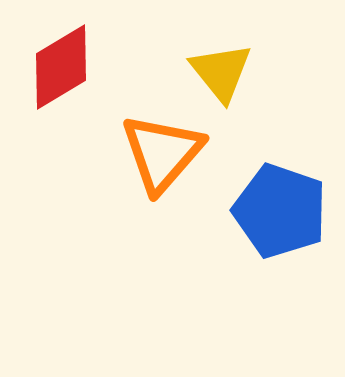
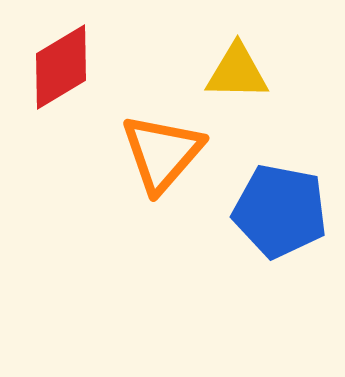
yellow triangle: moved 16 px right; rotated 50 degrees counterclockwise
blue pentagon: rotated 8 degrees counterclockwise
